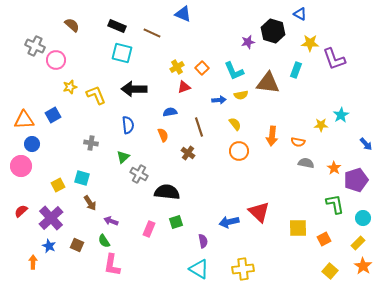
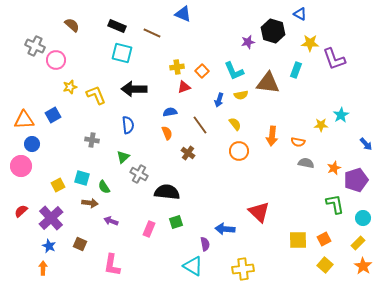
yellow cross at (177, 67): rotated 24 degrees clockwise
orange square at (202, 68): moved 3 px down
blue arrow at (219, 100): rotated 112 degrees clockwise
brown line at (199, 127): moved 1 px right, 2 px up; rotated 18 degrees counterclockwise
orange semicircle at (163, 135): moved 4 px right, 2 px up
gray cross at (91, 143): moved 1 px right, 3 px up
orange star at (334, 168): rotated 16 degrees clockwise
brown arrow at (90, 203): rotated 49 degrees counterclockwise
blue arrow at (229, 222): moved 4 px left, 7 px down; rotated 18 degrees clockwise
yellow square at (298, 228): moved 12 px down
green semicircle at (104, 241): moved 54 px up
purple semicircle at (203, 241): moved 2 px right, 3 px down
brown square at (77, 245): moved 3 px right, 1 px up
orange arrow at (33, 262): moved 10 px right, 6 px down
cyan triangle at (199, 269): moved 6 px left, 3 px up
yellow square at (330, 271): moved 5 px left, 6 px up
